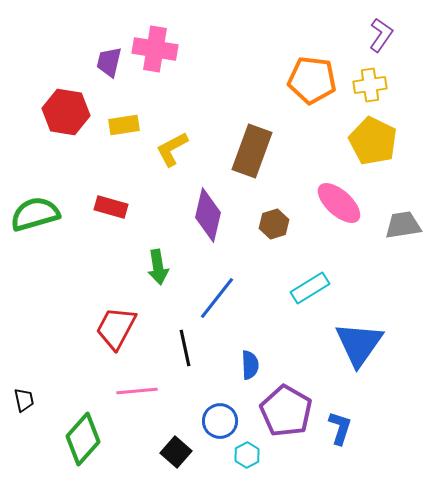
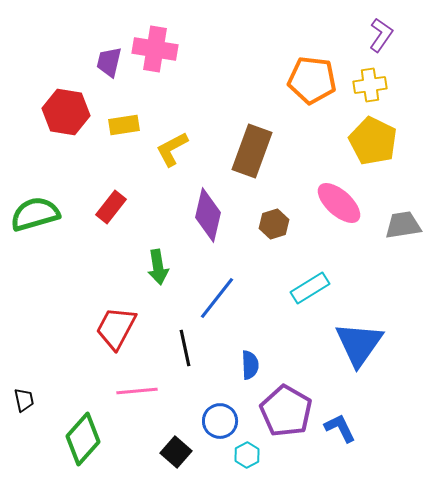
red rectangle: rotated 68 degrees counterclockwise
blue L-shape: rotated 44 degrees counterclockwise
